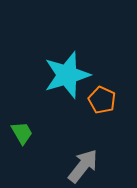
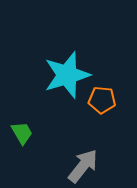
orange pentagon: rotated 20 degrees counterclockwise
